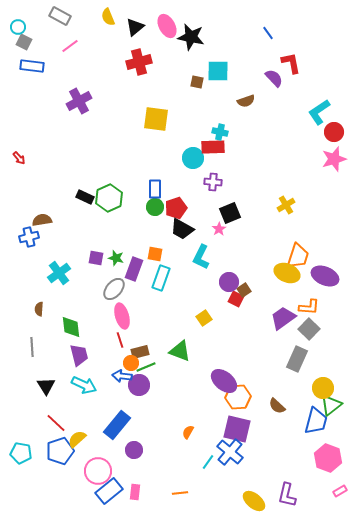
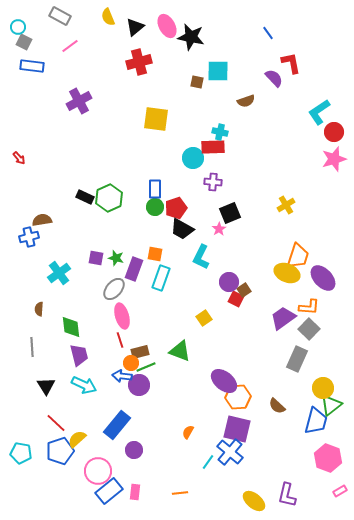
purple ellipse at (325, 276): moved 2 px left, 2 px down; rotated 24 degrees clockwise
